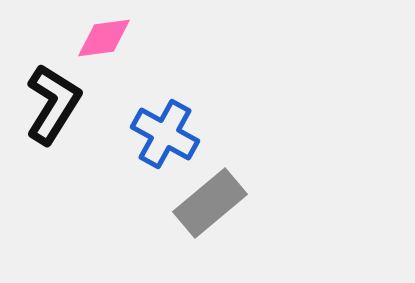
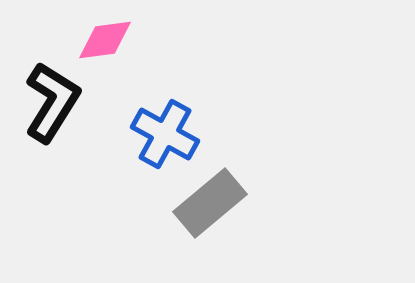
pink diamond: moved 1 px right, 2 px down
black L-shape: moved 1 px left, 2 px up
